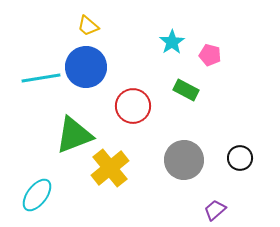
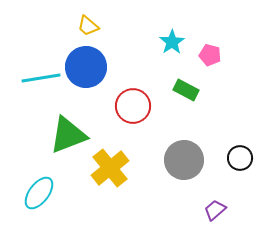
green triangle: moved 6 px left
cyan ellipse: moved 2 px right, 2 px up
